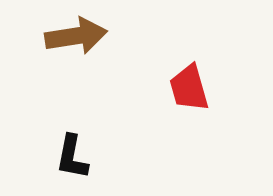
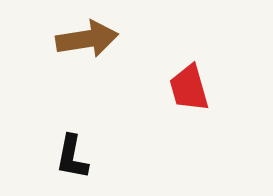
brown arrow: moved 11 px right, 3 px down
